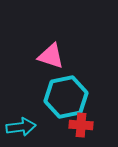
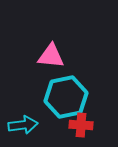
pink triangle: rotated 12 degrees counterclockwise
cyan arrow: moved 2 px right, 2 px up
